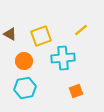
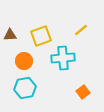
brown triangle: moved 1 px down; rotated 32 degrees counterclockwise
orange square: moved 7 px right, 1 px down; rotated 16 degrees counterclockwise
